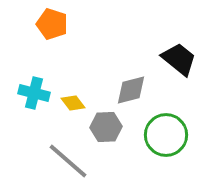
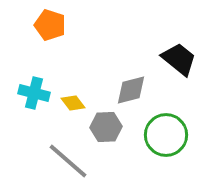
orange pentagon: moved 2 px left, 1 px down
